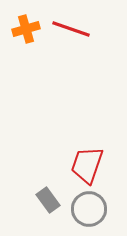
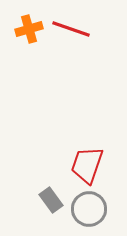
orange cross: moved 3 px right
gray rectangle: moved 3 px right
